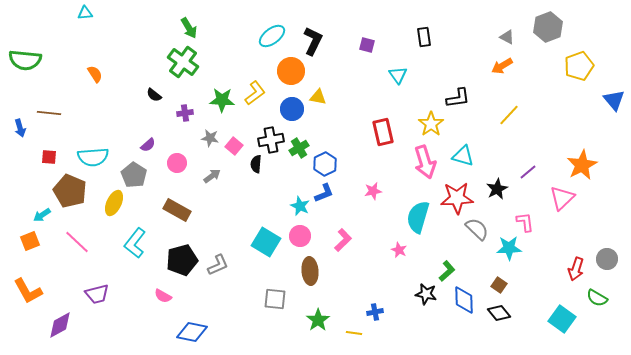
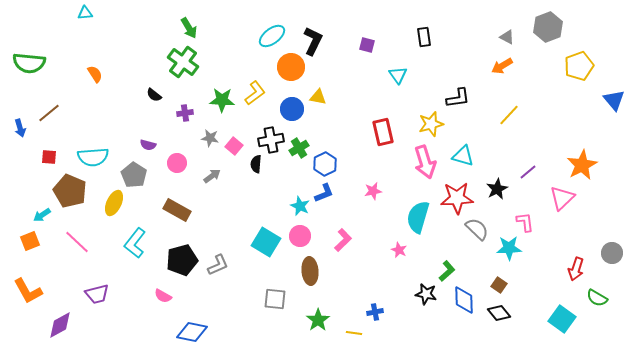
green semicircle at (25, 60): moved 4 px right, 3 px down
orange circle at (291, 71): moved 4 px up
brown line at (49, 113): rotated 45 degrees counterclockwise
yellow star at (431, 124): rotated 20 degrees clockwise
purple semicircle at (148, 145): rotated 56 degrees clockwise
gray circle at (607, 259): moved 5 px right, 6 px up
